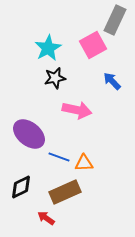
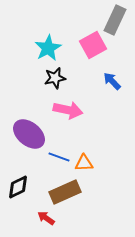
pink arrow: moved 9 px left
black diamond: moved 3 px left
